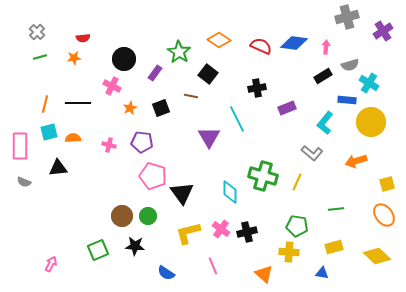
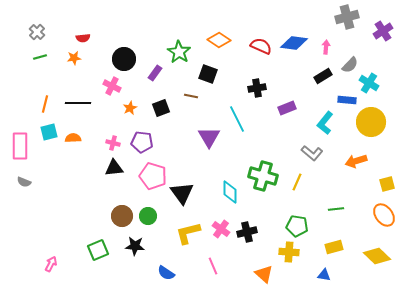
gray semicircle at (350, 65): rotated 30 degrees counterclockwise
black square at (208, 74): rotated 18 degrees counterclockwise
pink cross at (109, 145): moved 4 px right, 2 px up
black triangle at (58, 168): moved 56 px right
blue triangle at (322, 273): moved 2 px right, 2 px down
